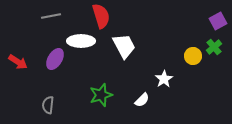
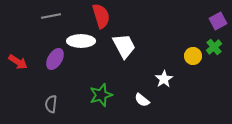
white semicircle: rotated 84 degrees clockwise
gray semicircle: moved 3 px right, 1 px up
